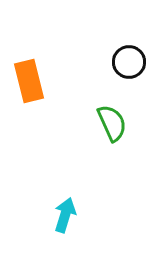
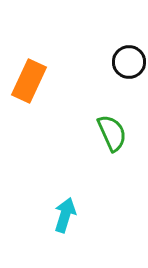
orange rectangle: rotated 39 degrees clockwise
green semicircle: moved 10 px down
